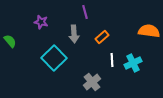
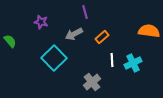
gray arrow: rotated 66 degrees clockwise
